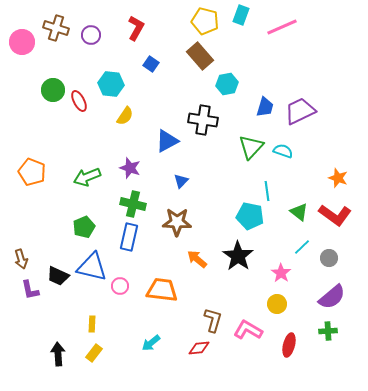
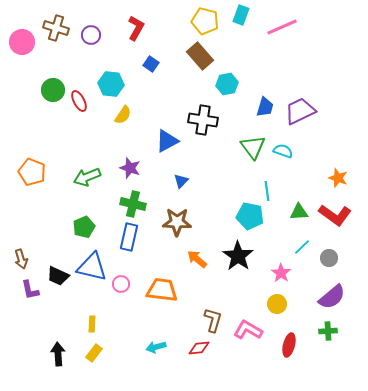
yellow semicircle at (125, 116): moved 2 px left, 1 px up
green triangle at (251, 147): moved 2 px right; rotated 20 degrees counterclockwise
green triangle at (299, 212): rotated 42 degrees counterclockwise
pink circle at (120, 286): moved 1 px right, 2 px up
cyan arrow at (151, 343): moved 5 px right, 4 px down; rotated 24 degrees clockwise
